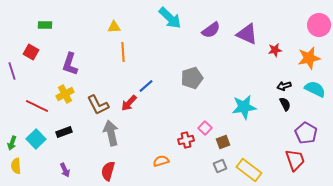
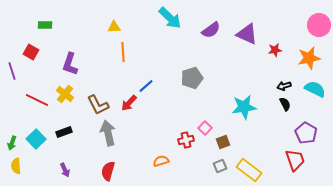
yellow cross: rotated 24 degrees counterclockwise
red line: moved 6 px up
gray arrow: moved 3 px left
